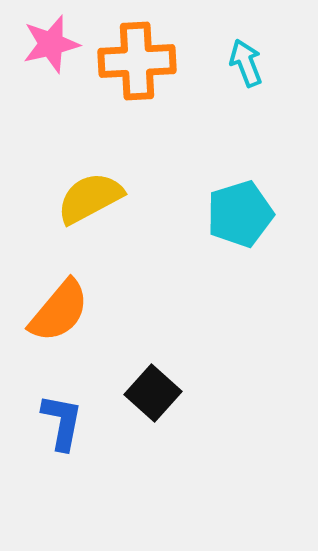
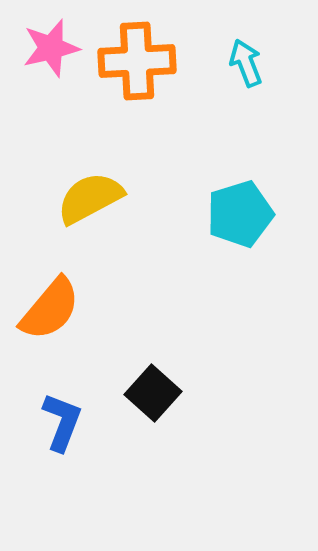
pink star: moved 4 px down
orange semicircle: moved 9 px left, 2 px up
blue L-shape: rotated 10 degrees clockwise
